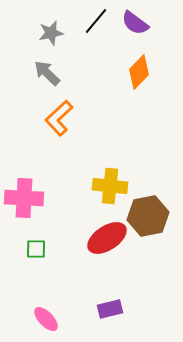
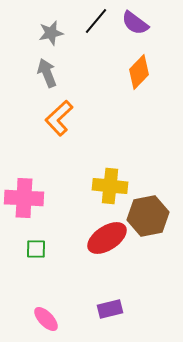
gray arrow: rotated 24 degrees clockwise
